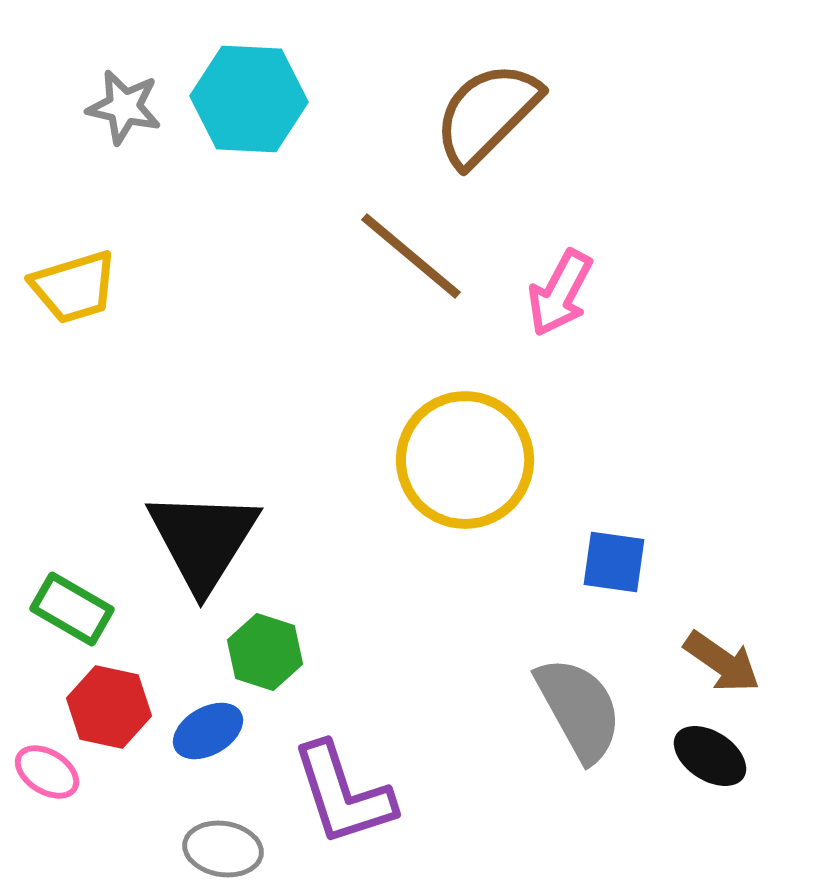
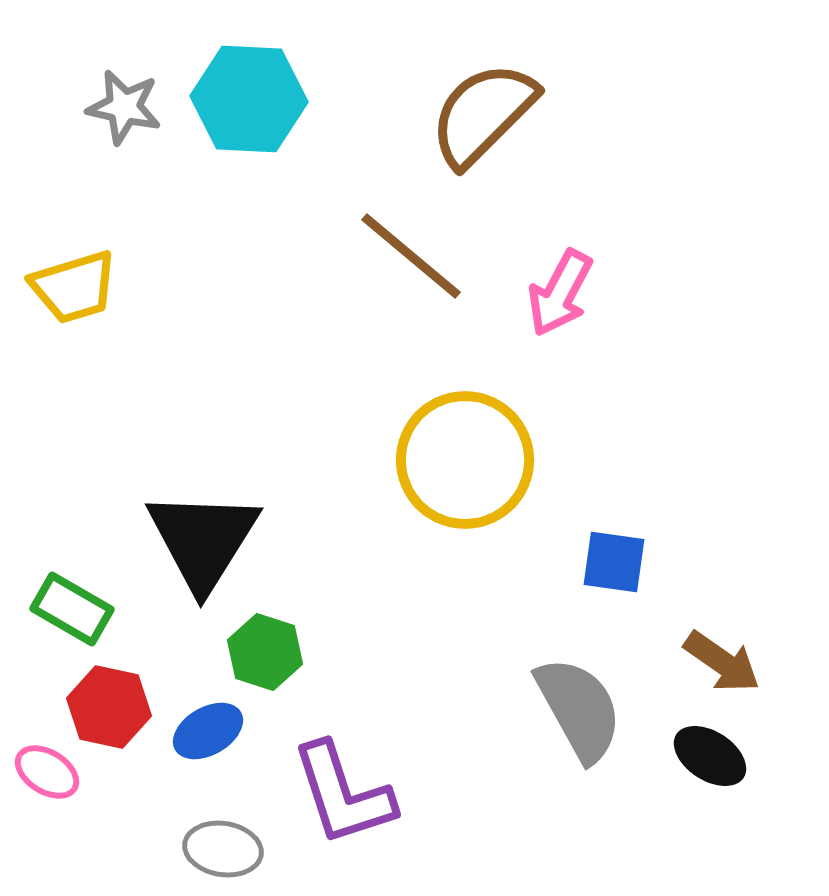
brown semicircle: moved 4 px left
